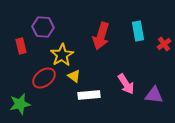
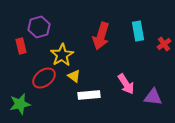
purple hexagon: moved 4 px left; rotated 20 degrees counterclockwise
purple triangle: moved 1 px left, 2 px down
